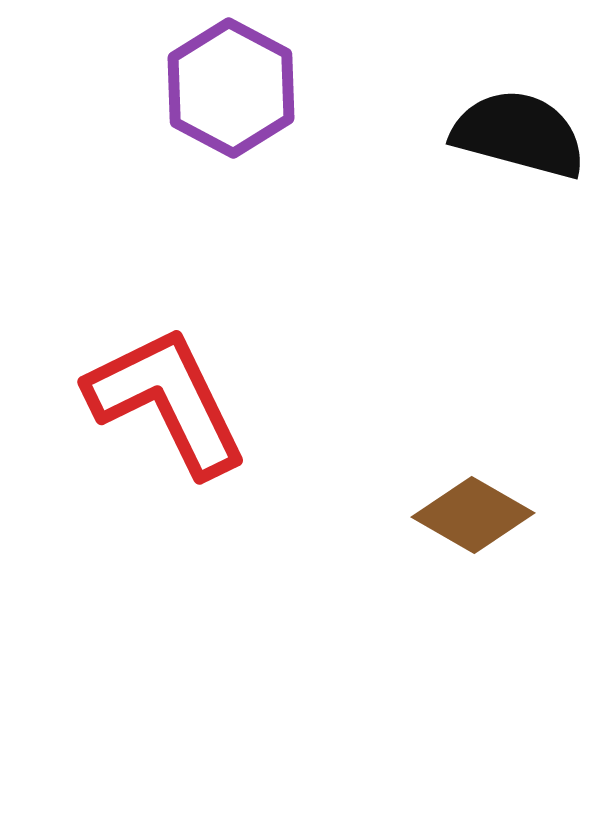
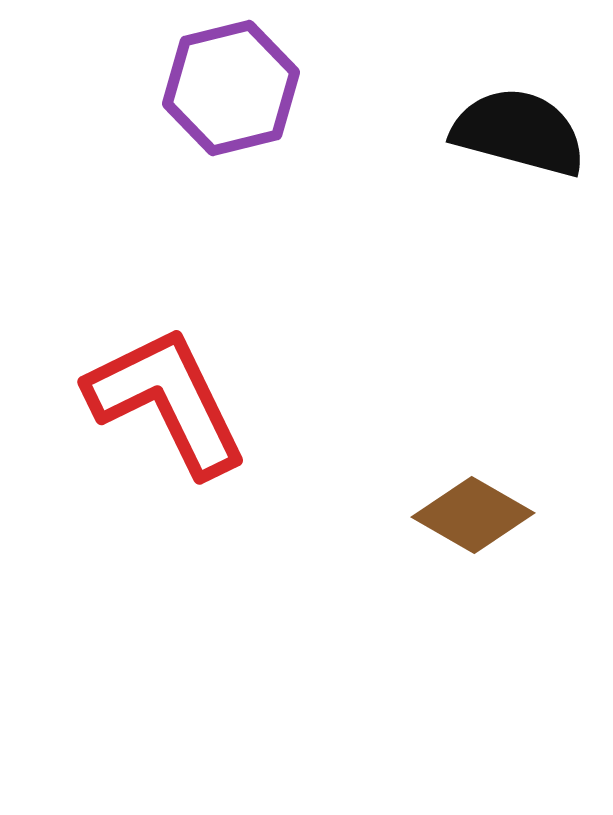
purple hexagon: rotated 18 degrees clockwise
black semicircle: moved 2 px up
